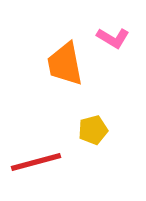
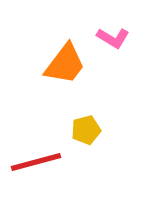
orange trapezoid: rotated 132 degrees counterclockwise
yellow pentagon: moved 7 px left
